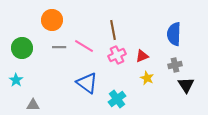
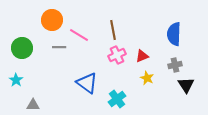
pink line: moved 5 px left, 11 px up
